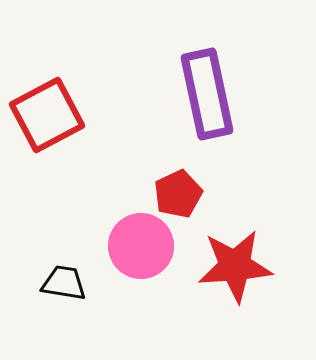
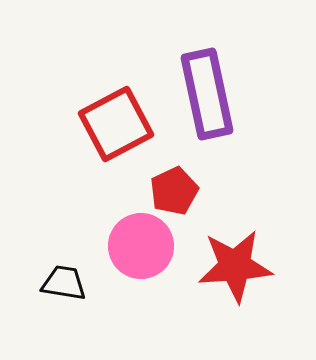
red square: moved 69 px right, 9 px down
red pentagon: moved 4 px left, 3 px up
